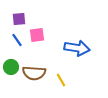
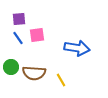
blue line: moved 1 px right, 2 px up
